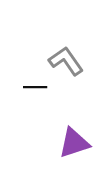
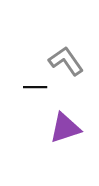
purple triangle: moved 9 px left, 15 px up
